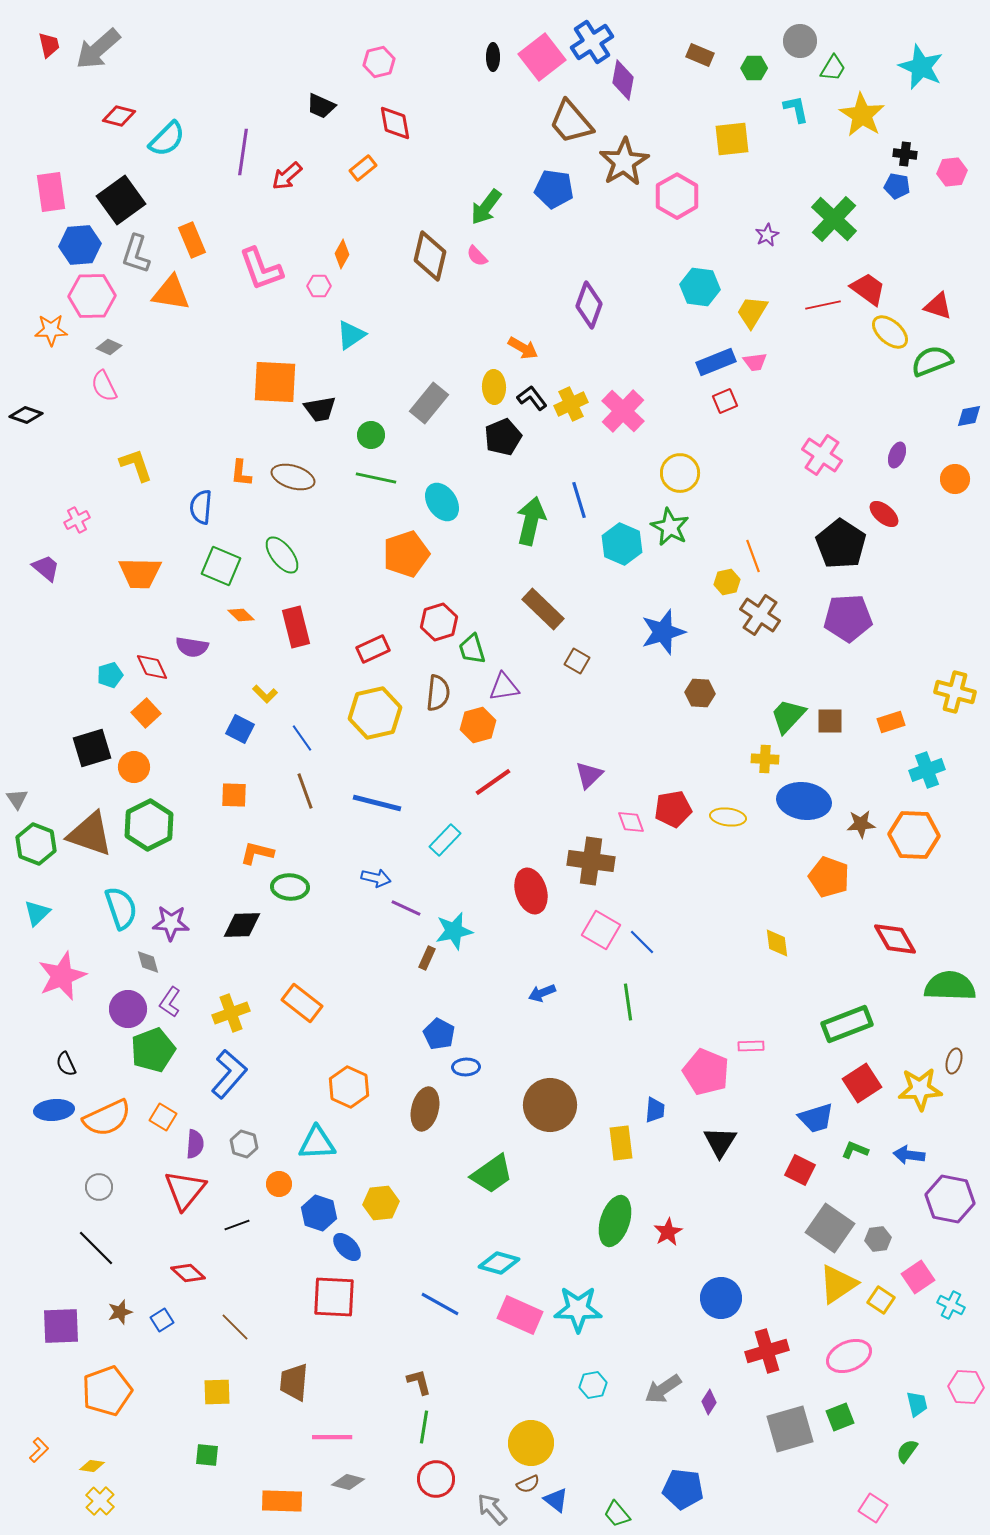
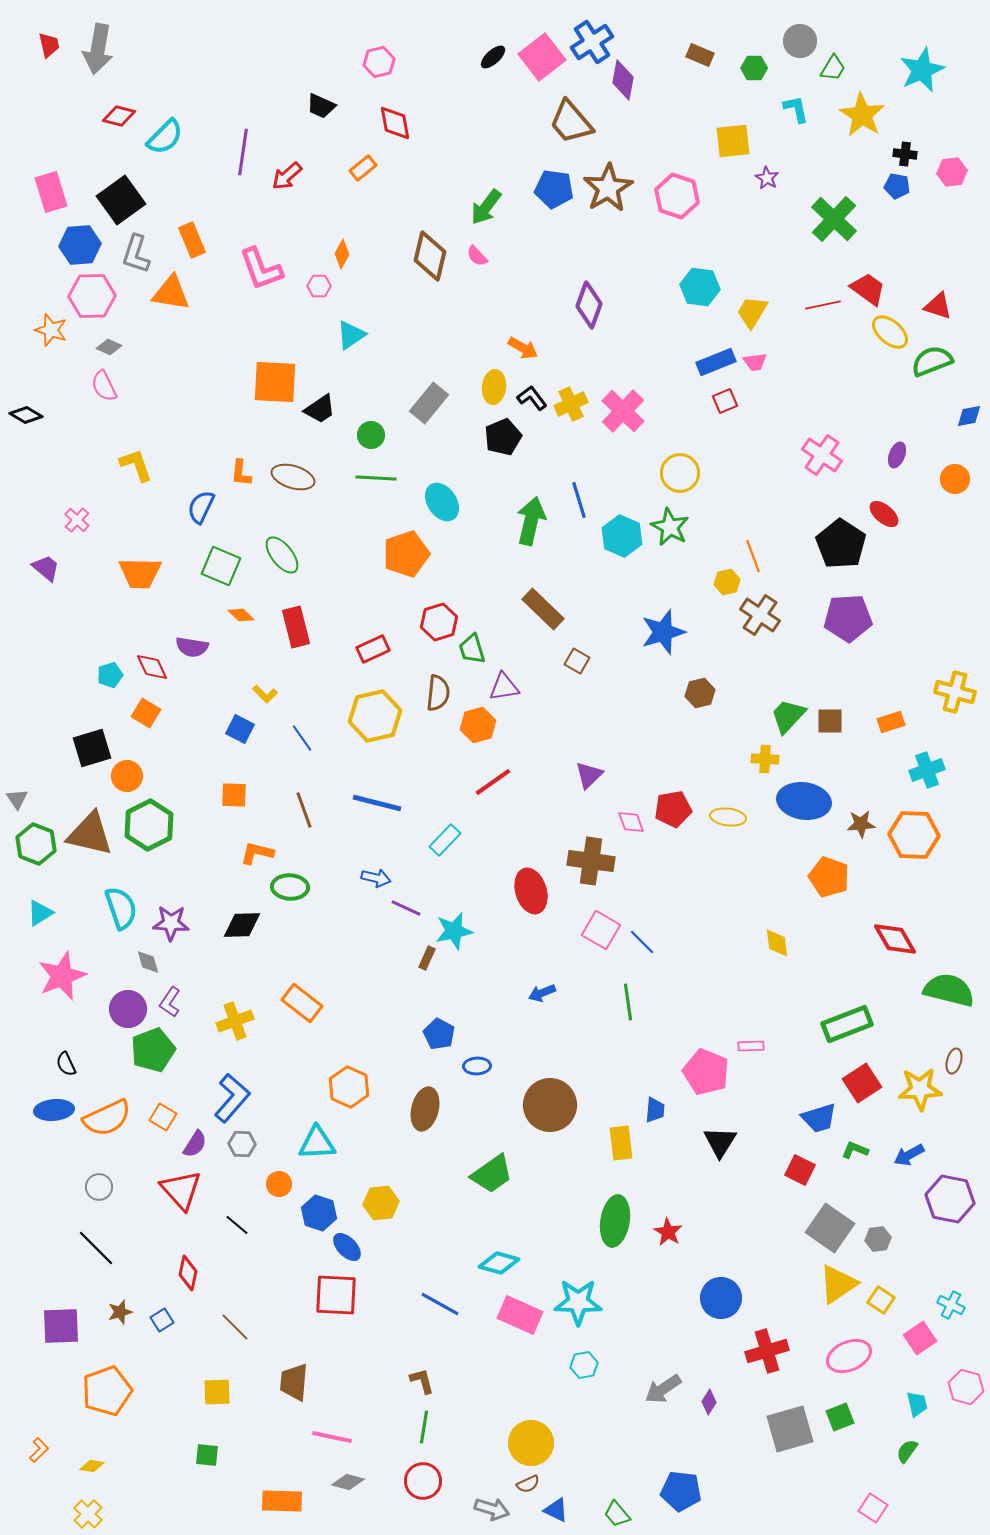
gray arrow at (98, 49): rotated 39 degrees counterclockwise
black ellipse at (493, 57): rotated 48 degrees clockwise
cyan star at (921, 67): moved 1 px right, 3 px down; rotated 24 degrees clockwise
cyan semicircle at (167, 139): moved 2 px left, 2 px up
yellow square at (732, 139): moved 1 px right, 2 px down
brown star at (624, 162): moved 16 px left, 26 px down
pink rectangle at (51, 192): rotated 9 degrees counterclockwise
pink hexagon at (677, 196): rotated 12 degrees counterclockwise
purple star at (767, 235): moved 57 px up; rotated 15 degrees counterclockwise
orange star at (51, 330): rotated 20 degrees clockwise
yellow ellipse at (494, 387): rotated 8 degrees clockwise
black trapezoid at (320, 409): rotated 24 degrees counterclockwise
black diamond at (26, 415): rotated 12 degrees clockwise
green line at (376, 478): rotated 9 degrees counterclockwise
blue semicircle at (201, 507): rotated 20 degrees clockwise
pink cross at (77, 520): rotated 20 degrees counterclockwise
cyan hexagon at (622, 544): moved 8 px up
brown hexagon at (700, 693): rotated 16 degrees counterclockwise
orange square at (146, 713): rotated 16 degrees counterclockwise
yellow hexagon at (375, 713): moved 3 px down
orange circle at (134, 767): moved 7 px left, 9 px down
brown line at (305, 791): moved 1 px left, 19 px down
brown triangle at (90, 834): rotated 6 degrees counterclockwise
cyan triangle at (37, 913): moved 3 px right; rotated 12 degrees clockwise
green semicircle at (950, 986): moved 1 px left, 4 px down; rotated 12 degrees clockwise
yellow cross at (231, 1013): moved 4 px right, 8 px down
blue ellipse at (466, 1067): moved 11 px right, 1 px up
blue L-shape at (229, 1074): moved 3 px right, 24 px down
blue trapezoid at (816, 1118): moved 3 px right
purple semicircle at (195, 1144): rotated 28 degrees clockwise
gray hexagon at (244, 1144): moved 2 px left; rotated 16 degrees counterclockwise
blue arrow at (909, 1155): rotated 36 degrees counterclockwise
red triangle at (185, 1190): moved 4 px left; rotated 21 degrees counterclockwise
green ellipse at (615, 1221): rotated 9 degrees counterclockwise
black line at (237, 1225): rotated 60 degrees clockwise
red star at (668, 1232): rotated 12 degrees counterclockwise
red diamond at (188, 1273): rotated 60 degrees clockwise
pink square at (918, 1277): moved 2 px right, 61 px down
red square at (334, 1297): moved 2 px right, 2 px up
cyan star at (578, 1309): moved 7 px up
brown L-shape at (419, 1382): moved 3 px right, 1 px up
cyan hexagon at (593, 1385): moved 9 px left, 20 px up
pink hexagon at (966, 1387): rotated 12 degrees clockwise
pink line at (332, 1437): rotated 12 degrees clockwise
red circle at (436, 1479): moved 13 px left, 2 px down
blue pentagon at (683, 1489): moved 2 px left, 2 px down
blue triangle at (556, 1500): moved 10 px down; rotated 12 degrees counterclockwise
yellow cross at (100, 1501): moved 12 px left, 13 px down
gray arrow at (492, 1509): rotated 148 degrees clockwise
